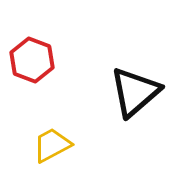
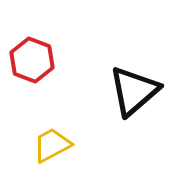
black triangle: moved 1 px left, 1 px up
